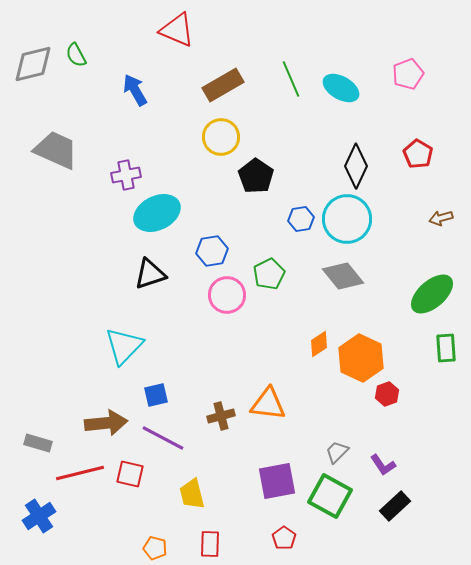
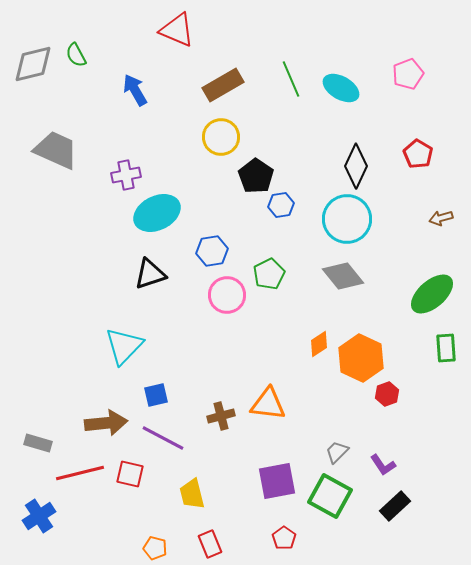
blue hexagon at (301, 219): moved 20 px left, 14 px up
red rectangle at (210, 544): rotated 24 degrees counterclockwise
